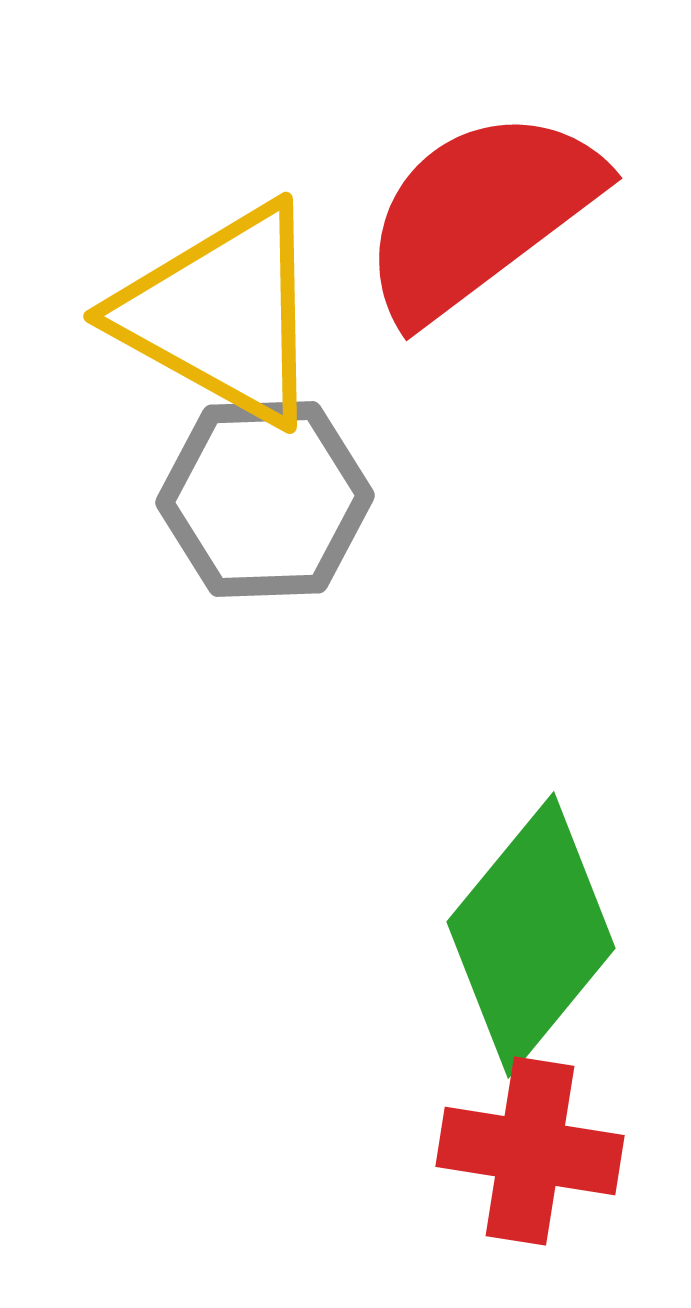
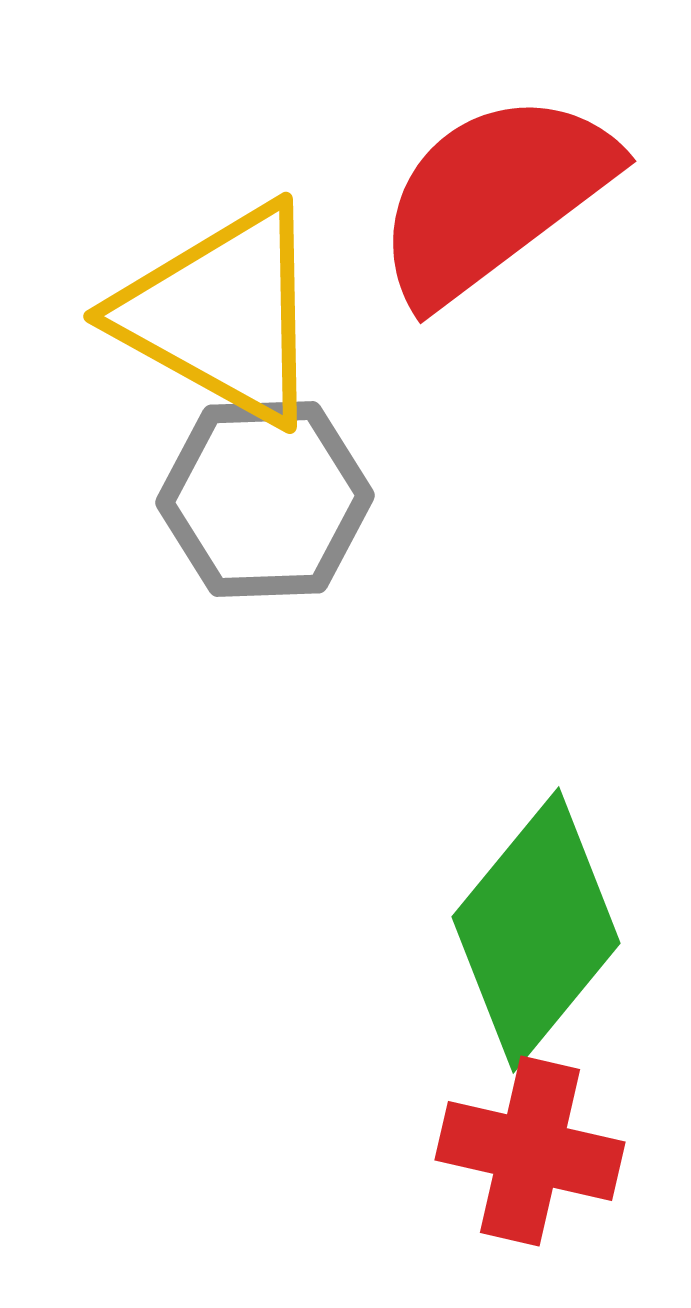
red semicircle: moved 14 px right, 17 px up
green diamond: moved 5 px right, 5 px up
red cross: rotated 4 degrees clockwise
